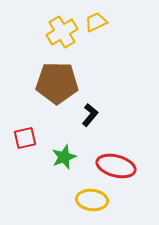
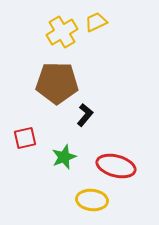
black L-shape: moved 5 px left
